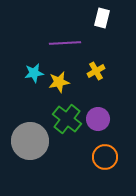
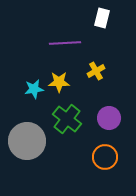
cyan star: moved 16 px down
yellow star: rotated 10 degrees clockwise
purple circle: moved 11 px right, 1 px up
gray circle: moved 3 px left
